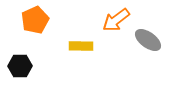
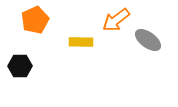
yellow rectangle: moved 4 px up
